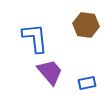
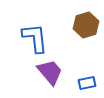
brown hexagon: rotated 25 degrees counterclockwise
